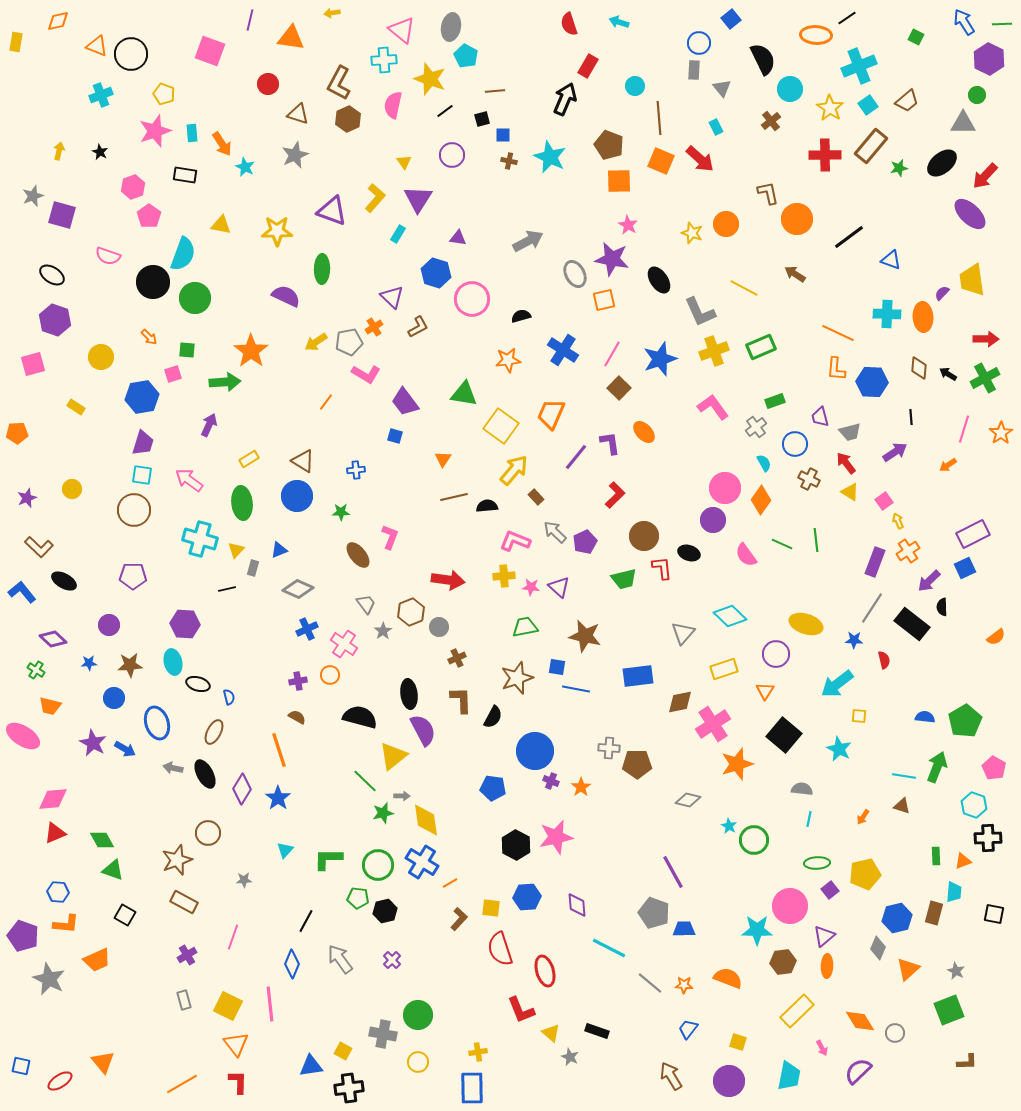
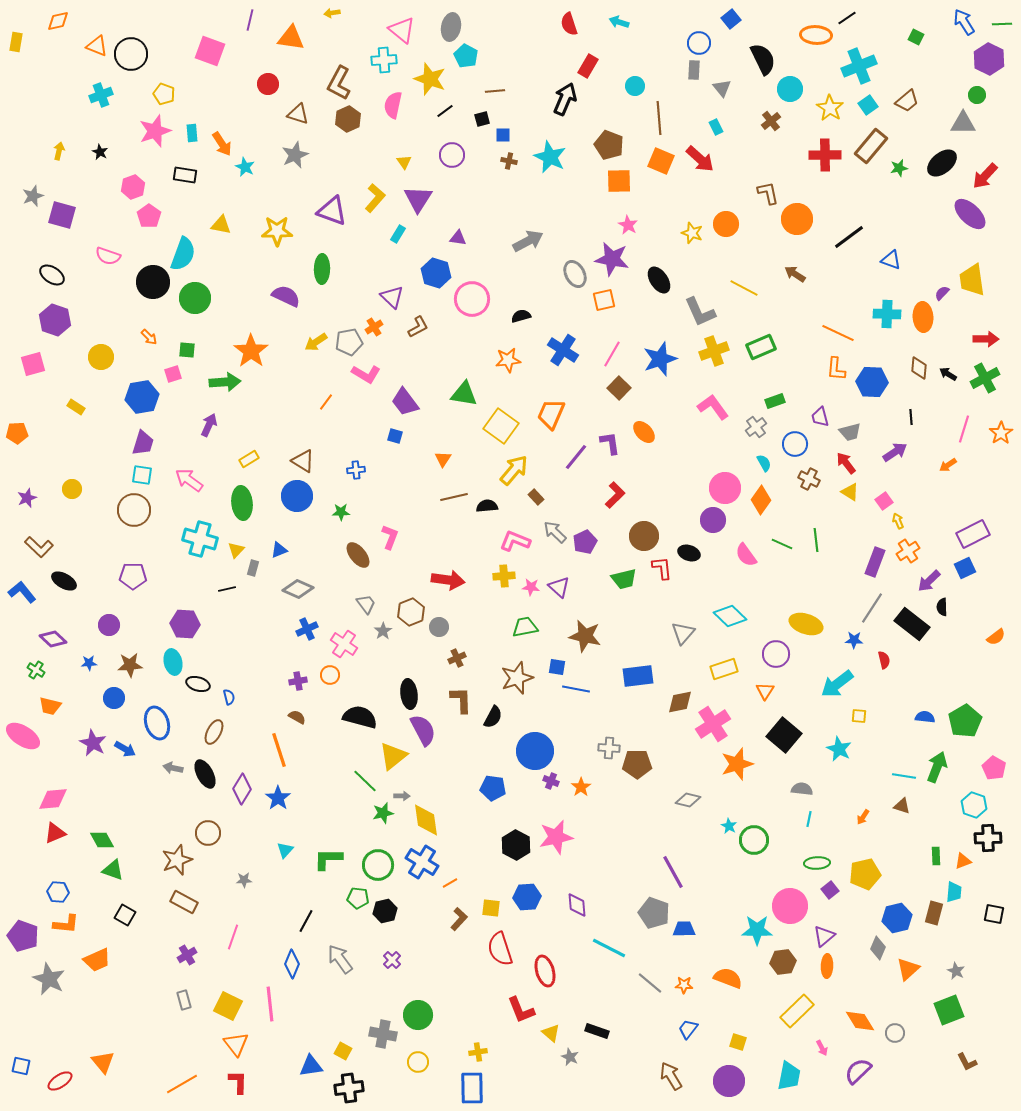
brown L-shape at (967, 1062): rotated 65 degrees clockwise
